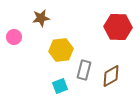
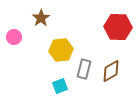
brown star: rotated 24 degrees counterclockwise
gray rectangle: moved 1 px up
brown diamond: moved 5 px up
